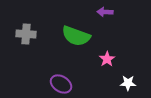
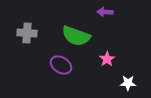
gray cross: moved 1 px right, 1 px up
purple ellipse: moved 19 px up
